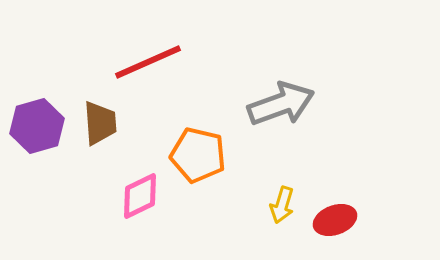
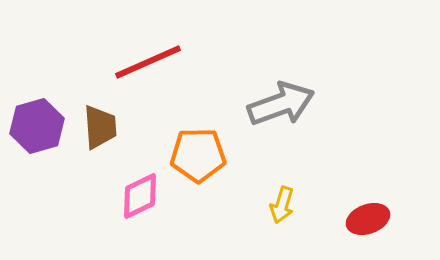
brown trapezoid: moved 4 px down
orange pentagon: rotated 14 degrees counterclockwise
red ellipse: moved 33 px right, 1 px up
